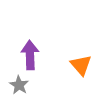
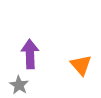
purple arrow: moved 1 px up
